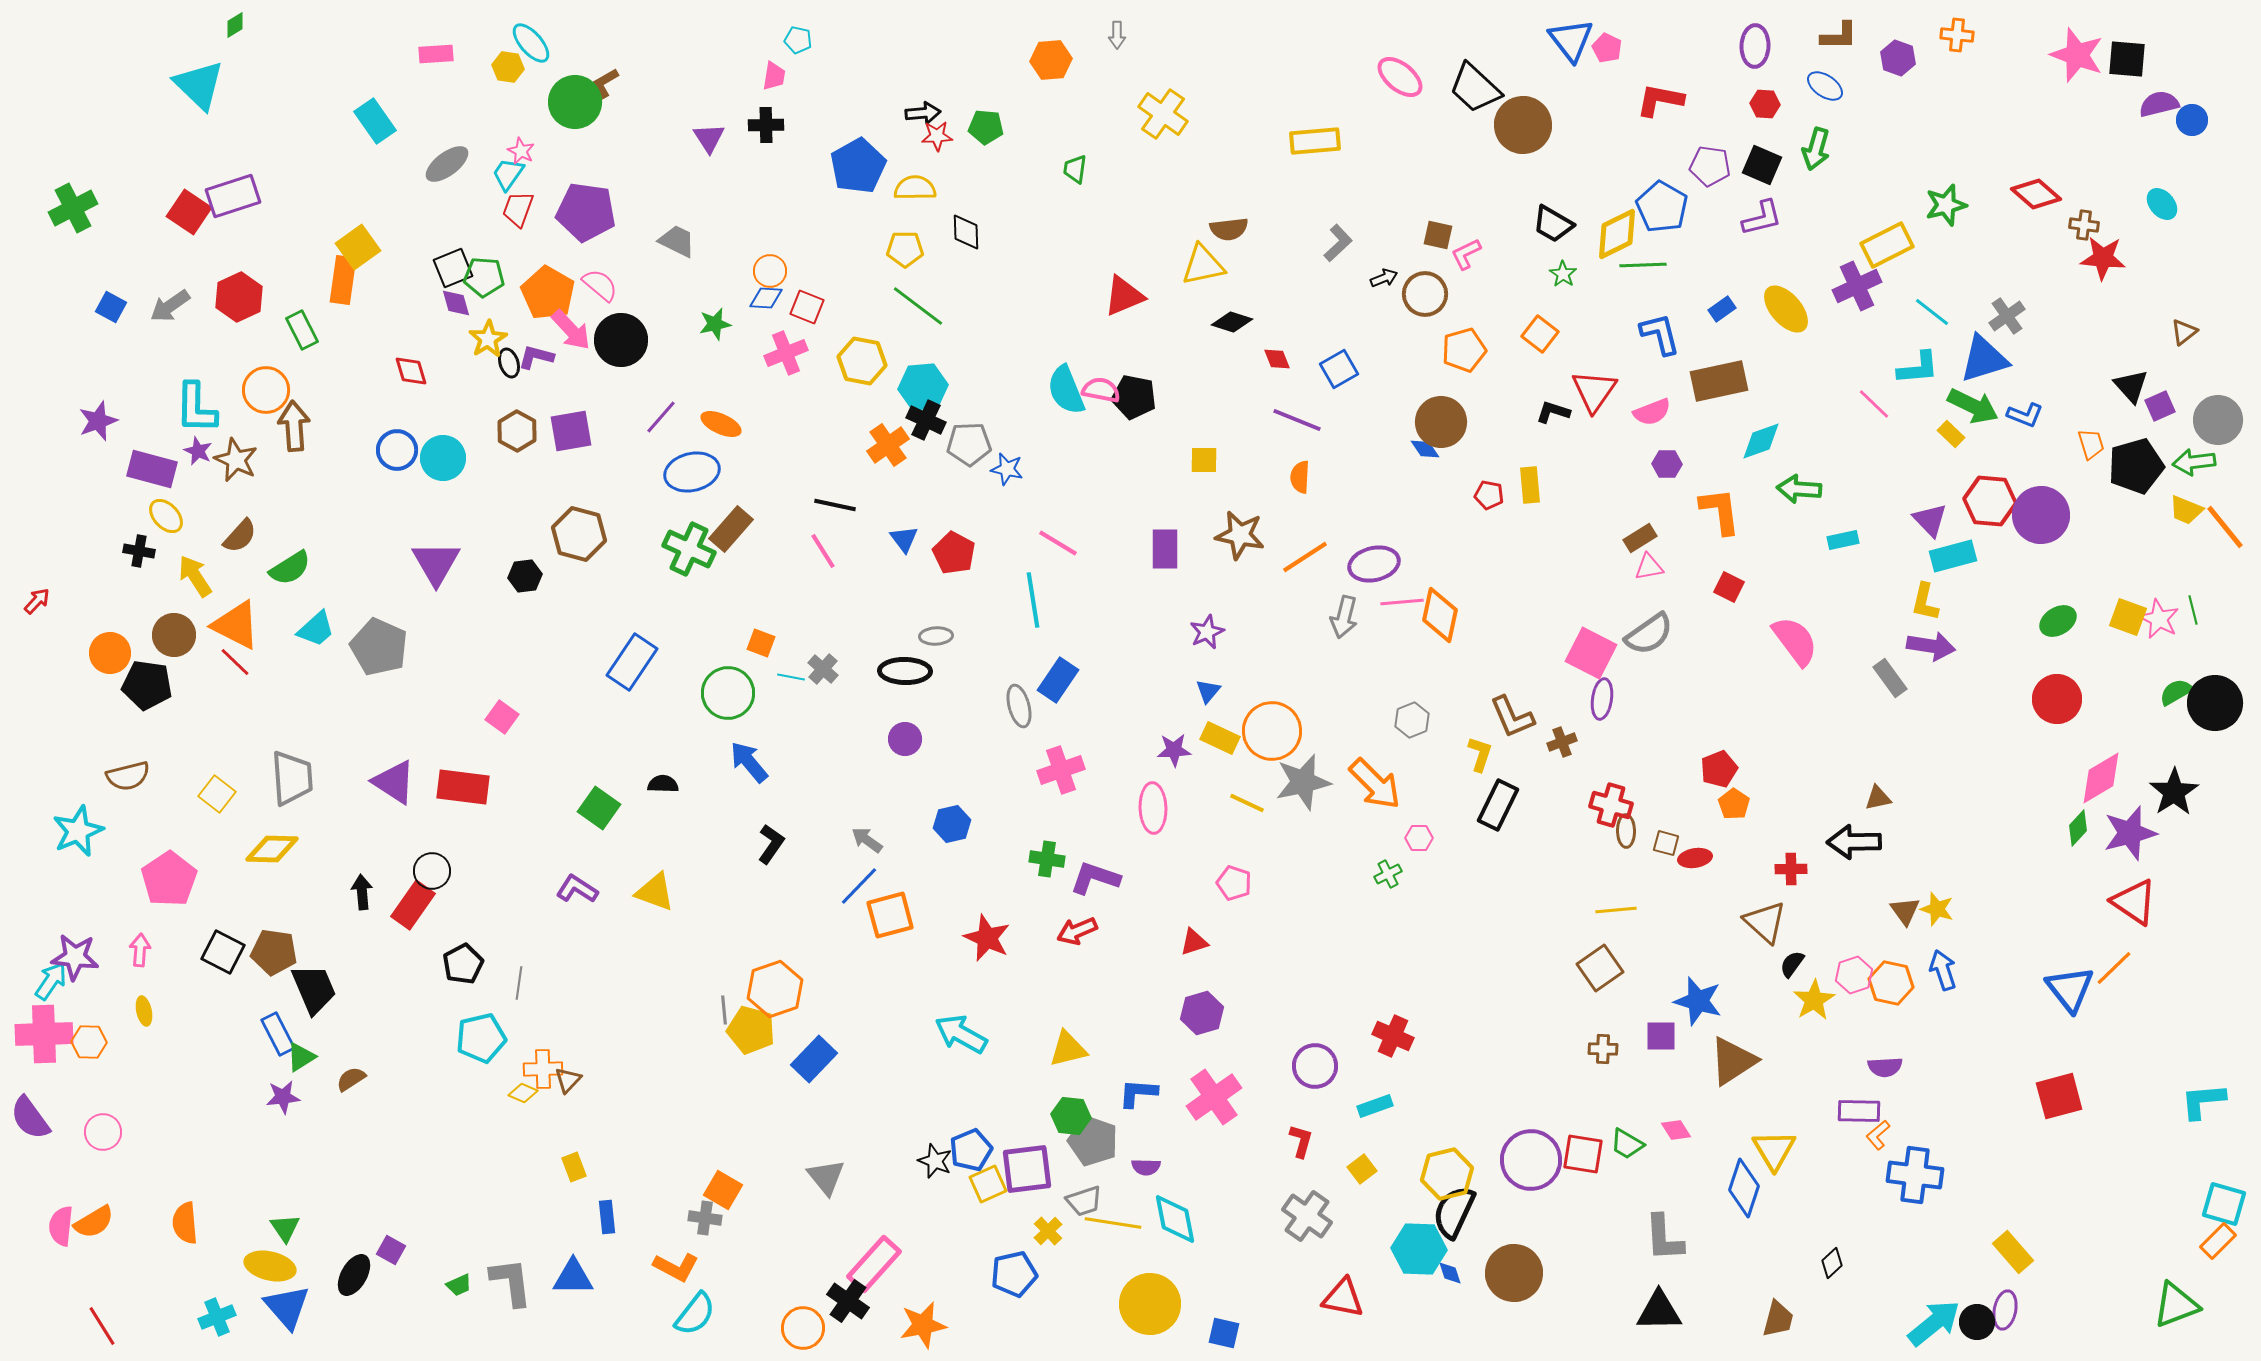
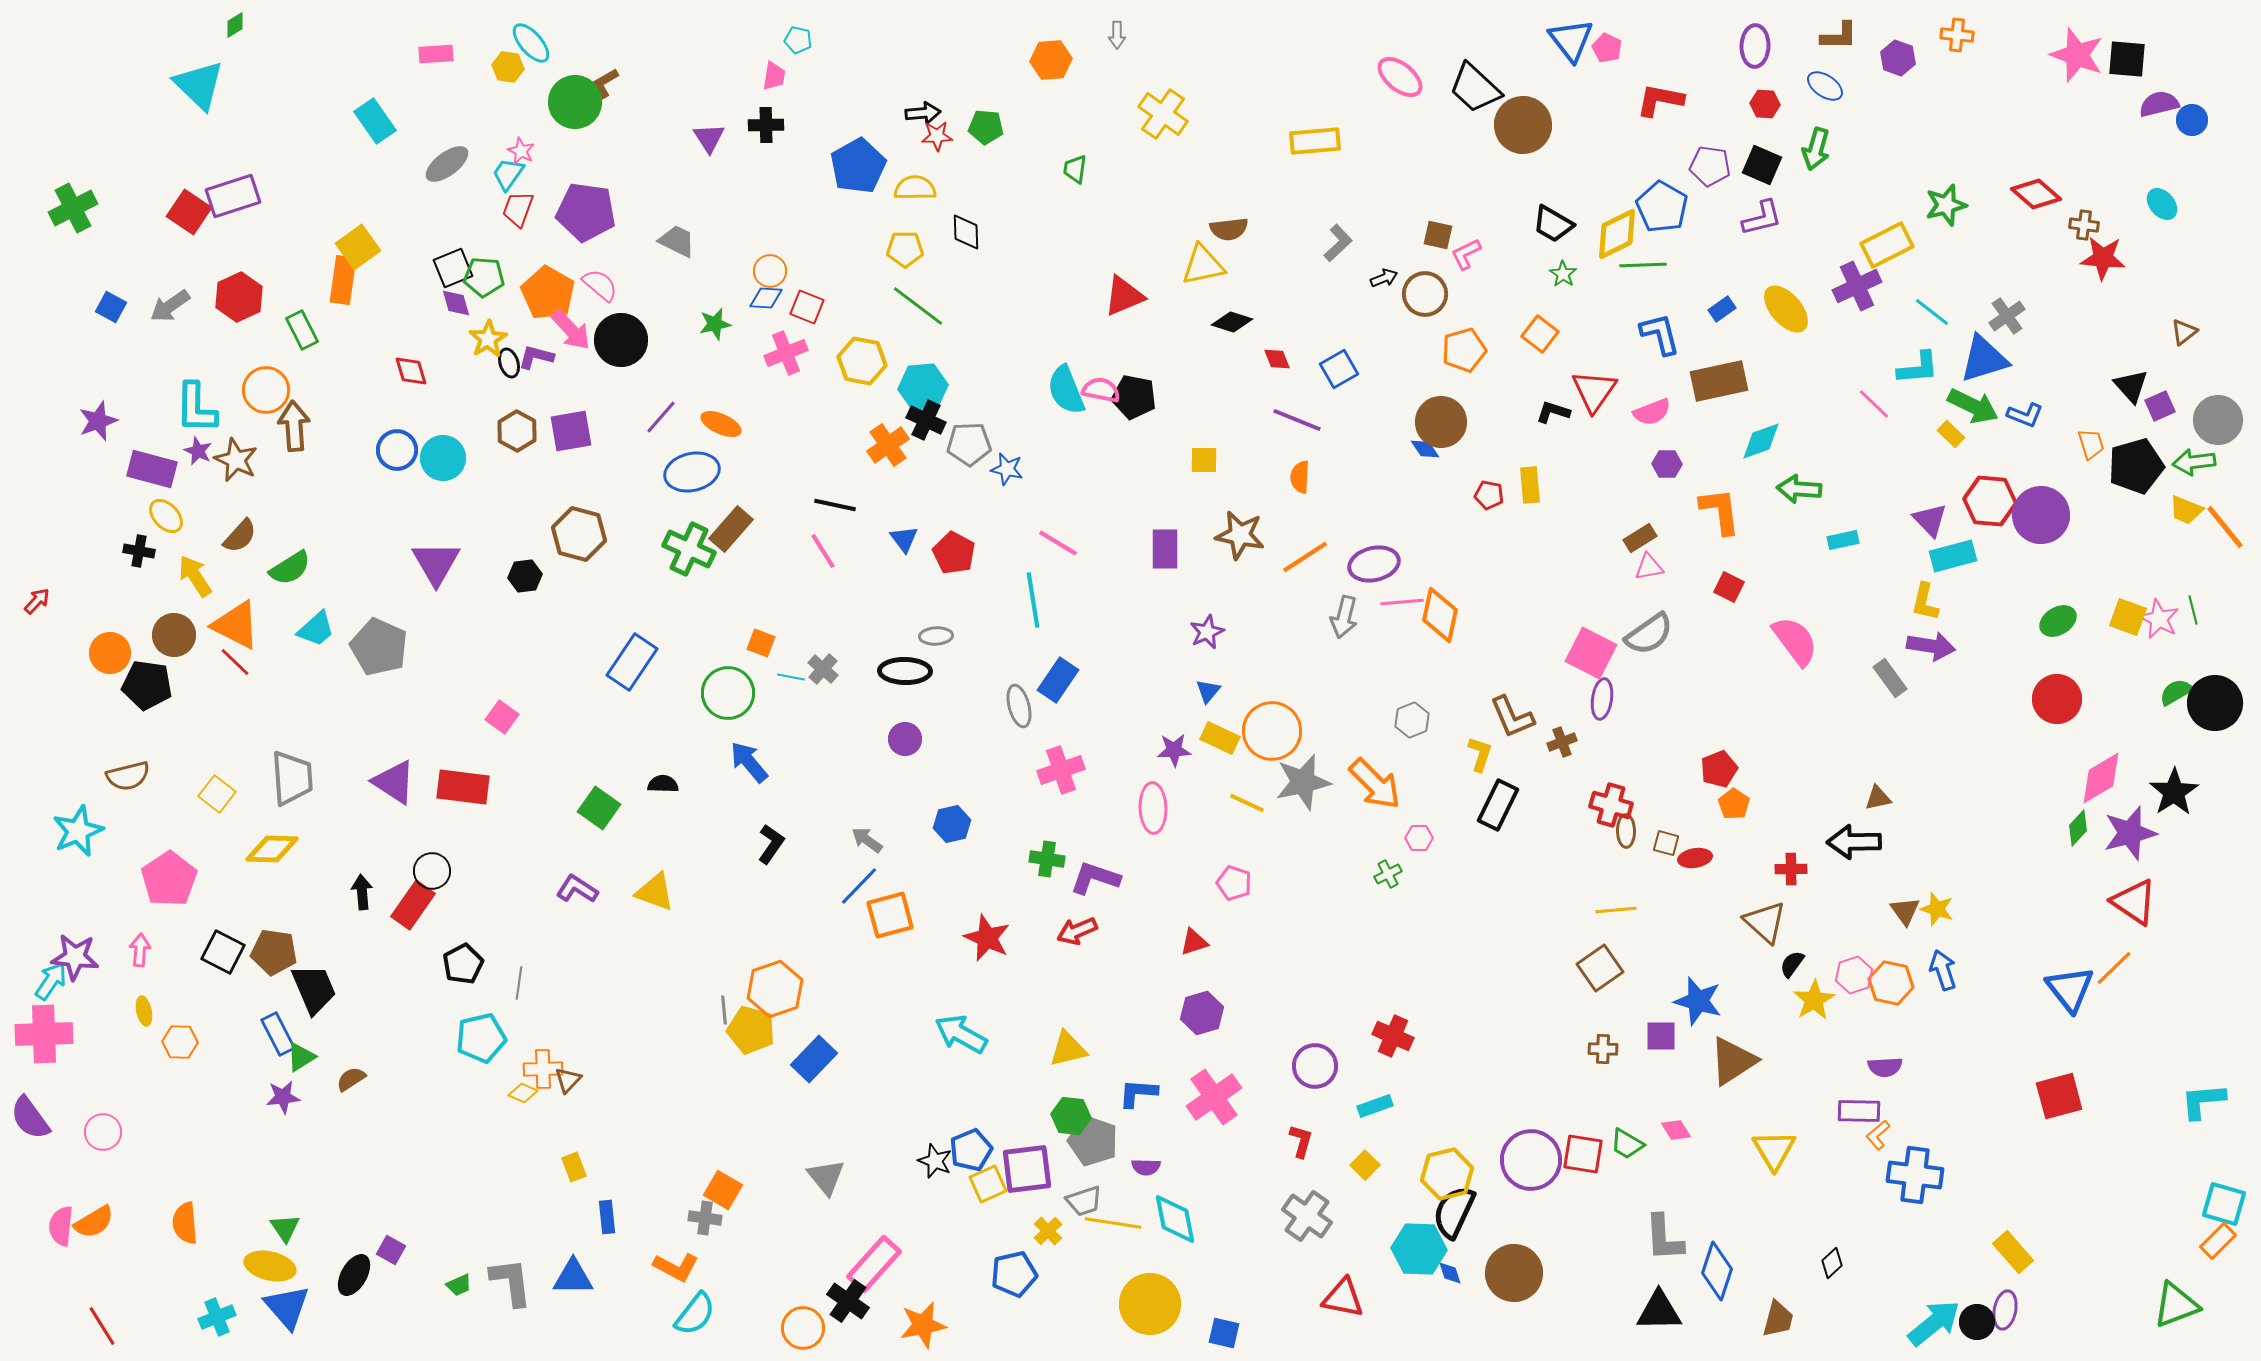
orange hexagon at (89, 1042): moved 91 px right
yellow square at (1362, 1169): moved 3 px right, 4 px up; rotated 8 degrees counterclockwise
blue diamond at (1744, 1188): moved 27 px left, 83 px down
